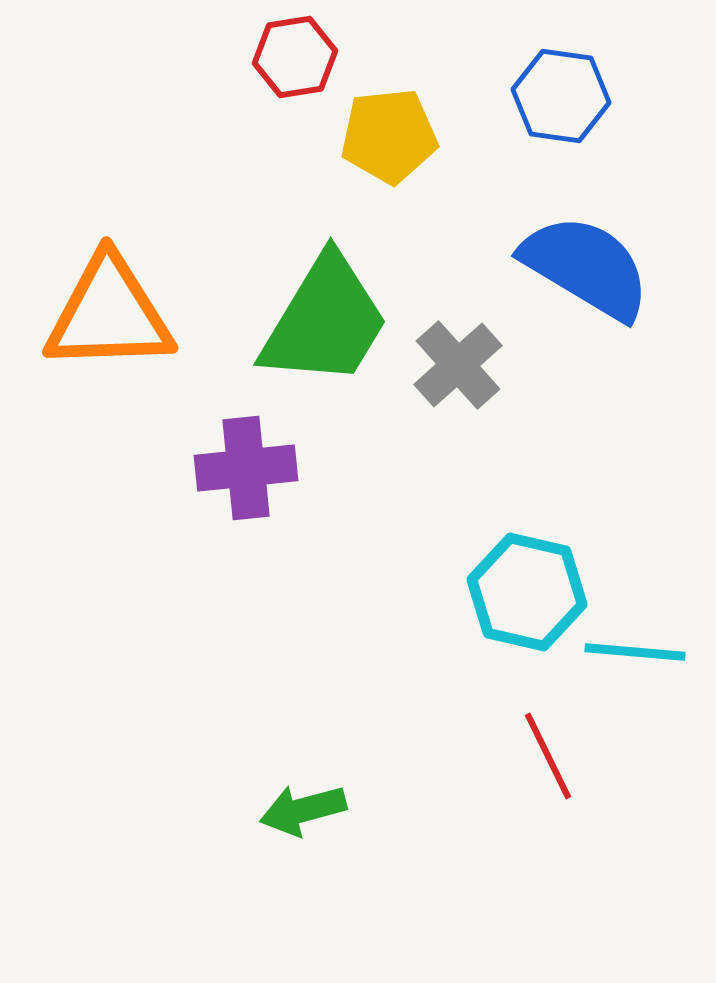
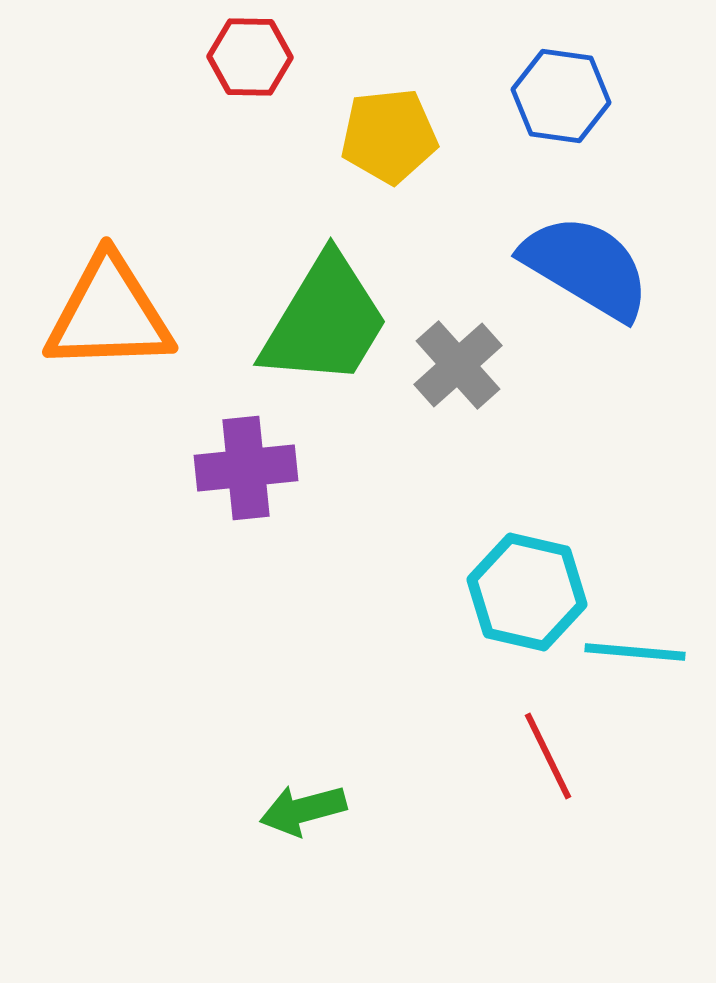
red hexagon: moved 45 px left; rotated 10 degrees clockwise
